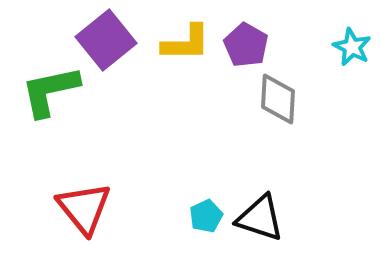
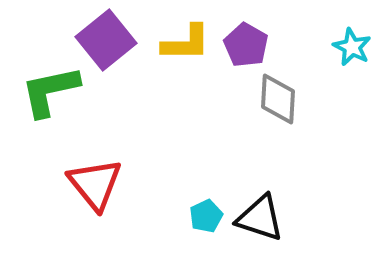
red triangle: moved 11 px right, 24 px up
